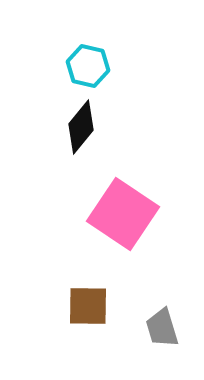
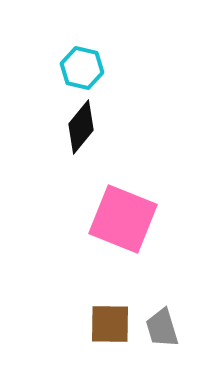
cyan hexagon: moved 6 px left, 2 px down
pink square: moved 5 px down; rotated 12 degrees counterclockwise
brown square: moved 22 px right, 18 px down
